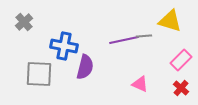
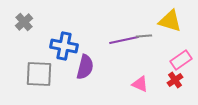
pink rectangle: rotated 10 degrees clockwise
red cross: moved 6 px left, 8 px up; rotated 14 degrees clockwise
